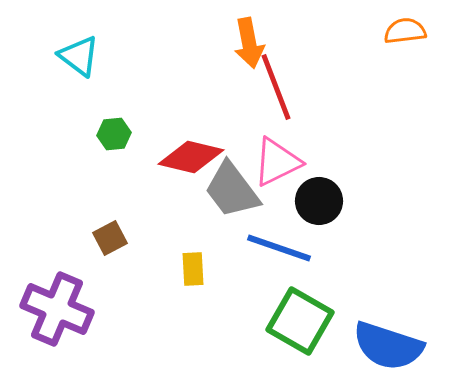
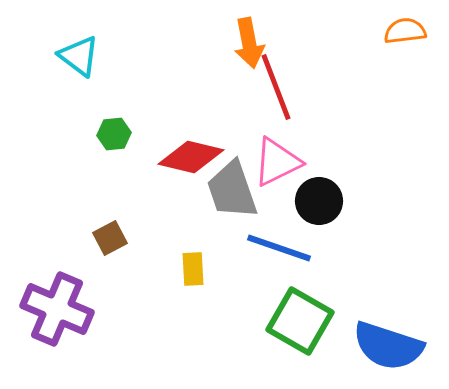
gray trapezoid: rotated 18 degrees clockwise
